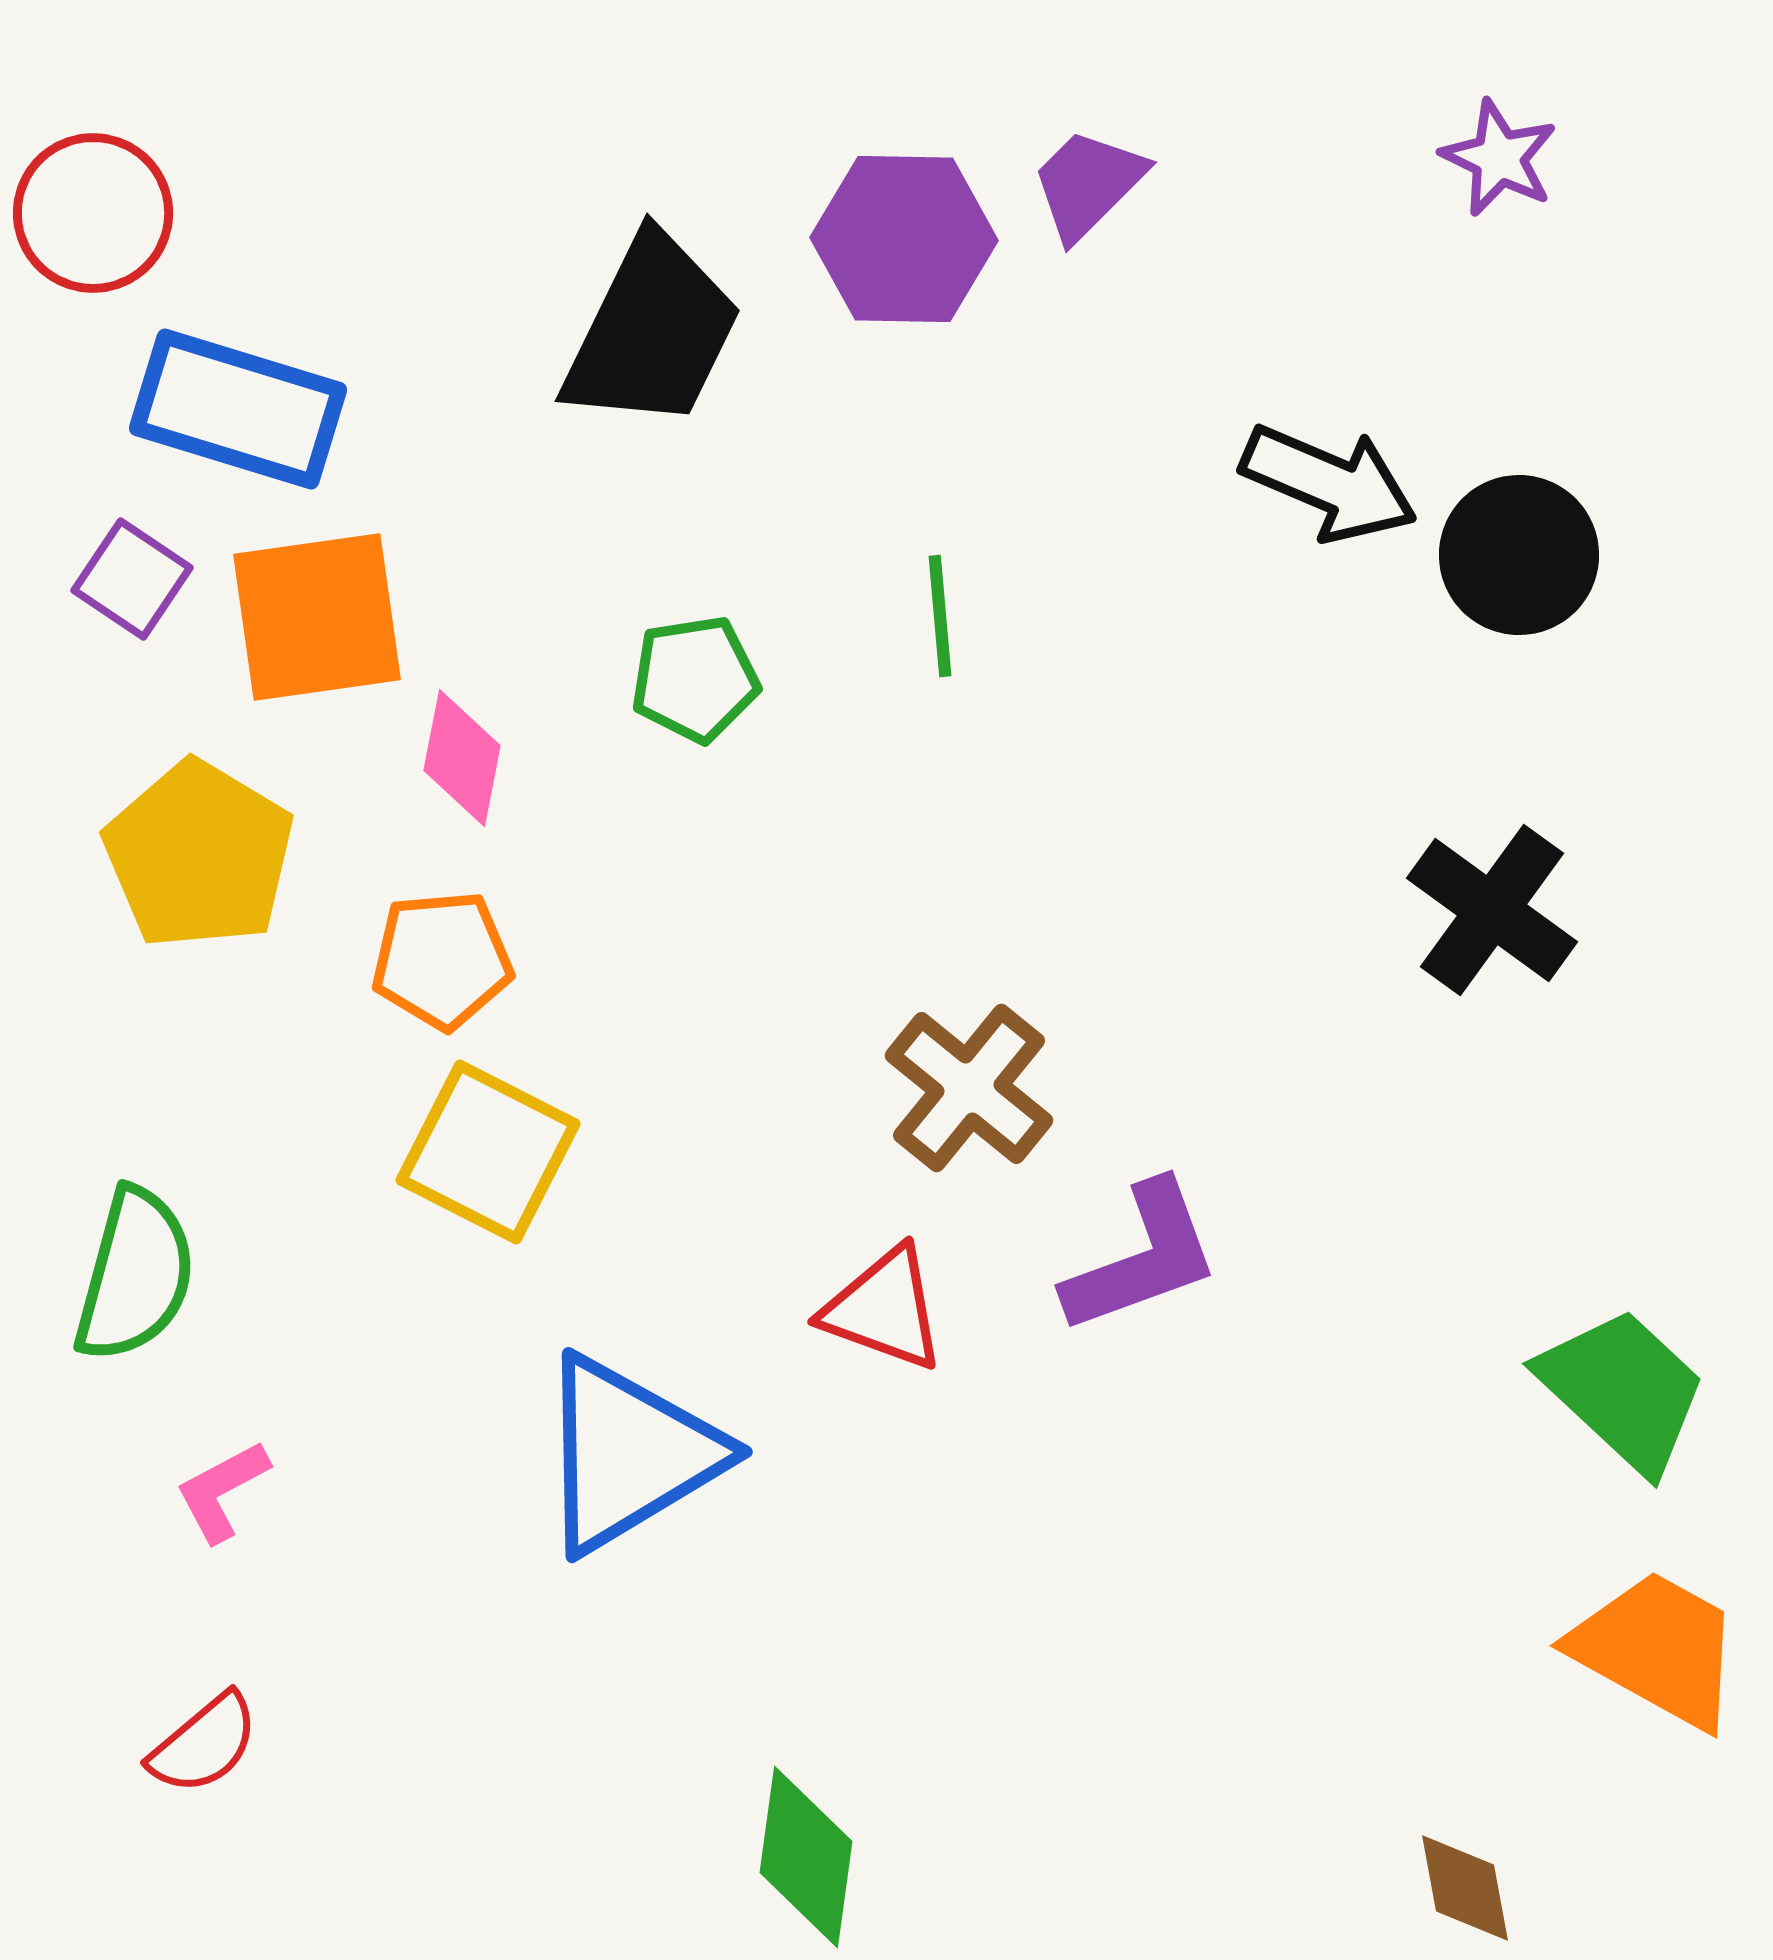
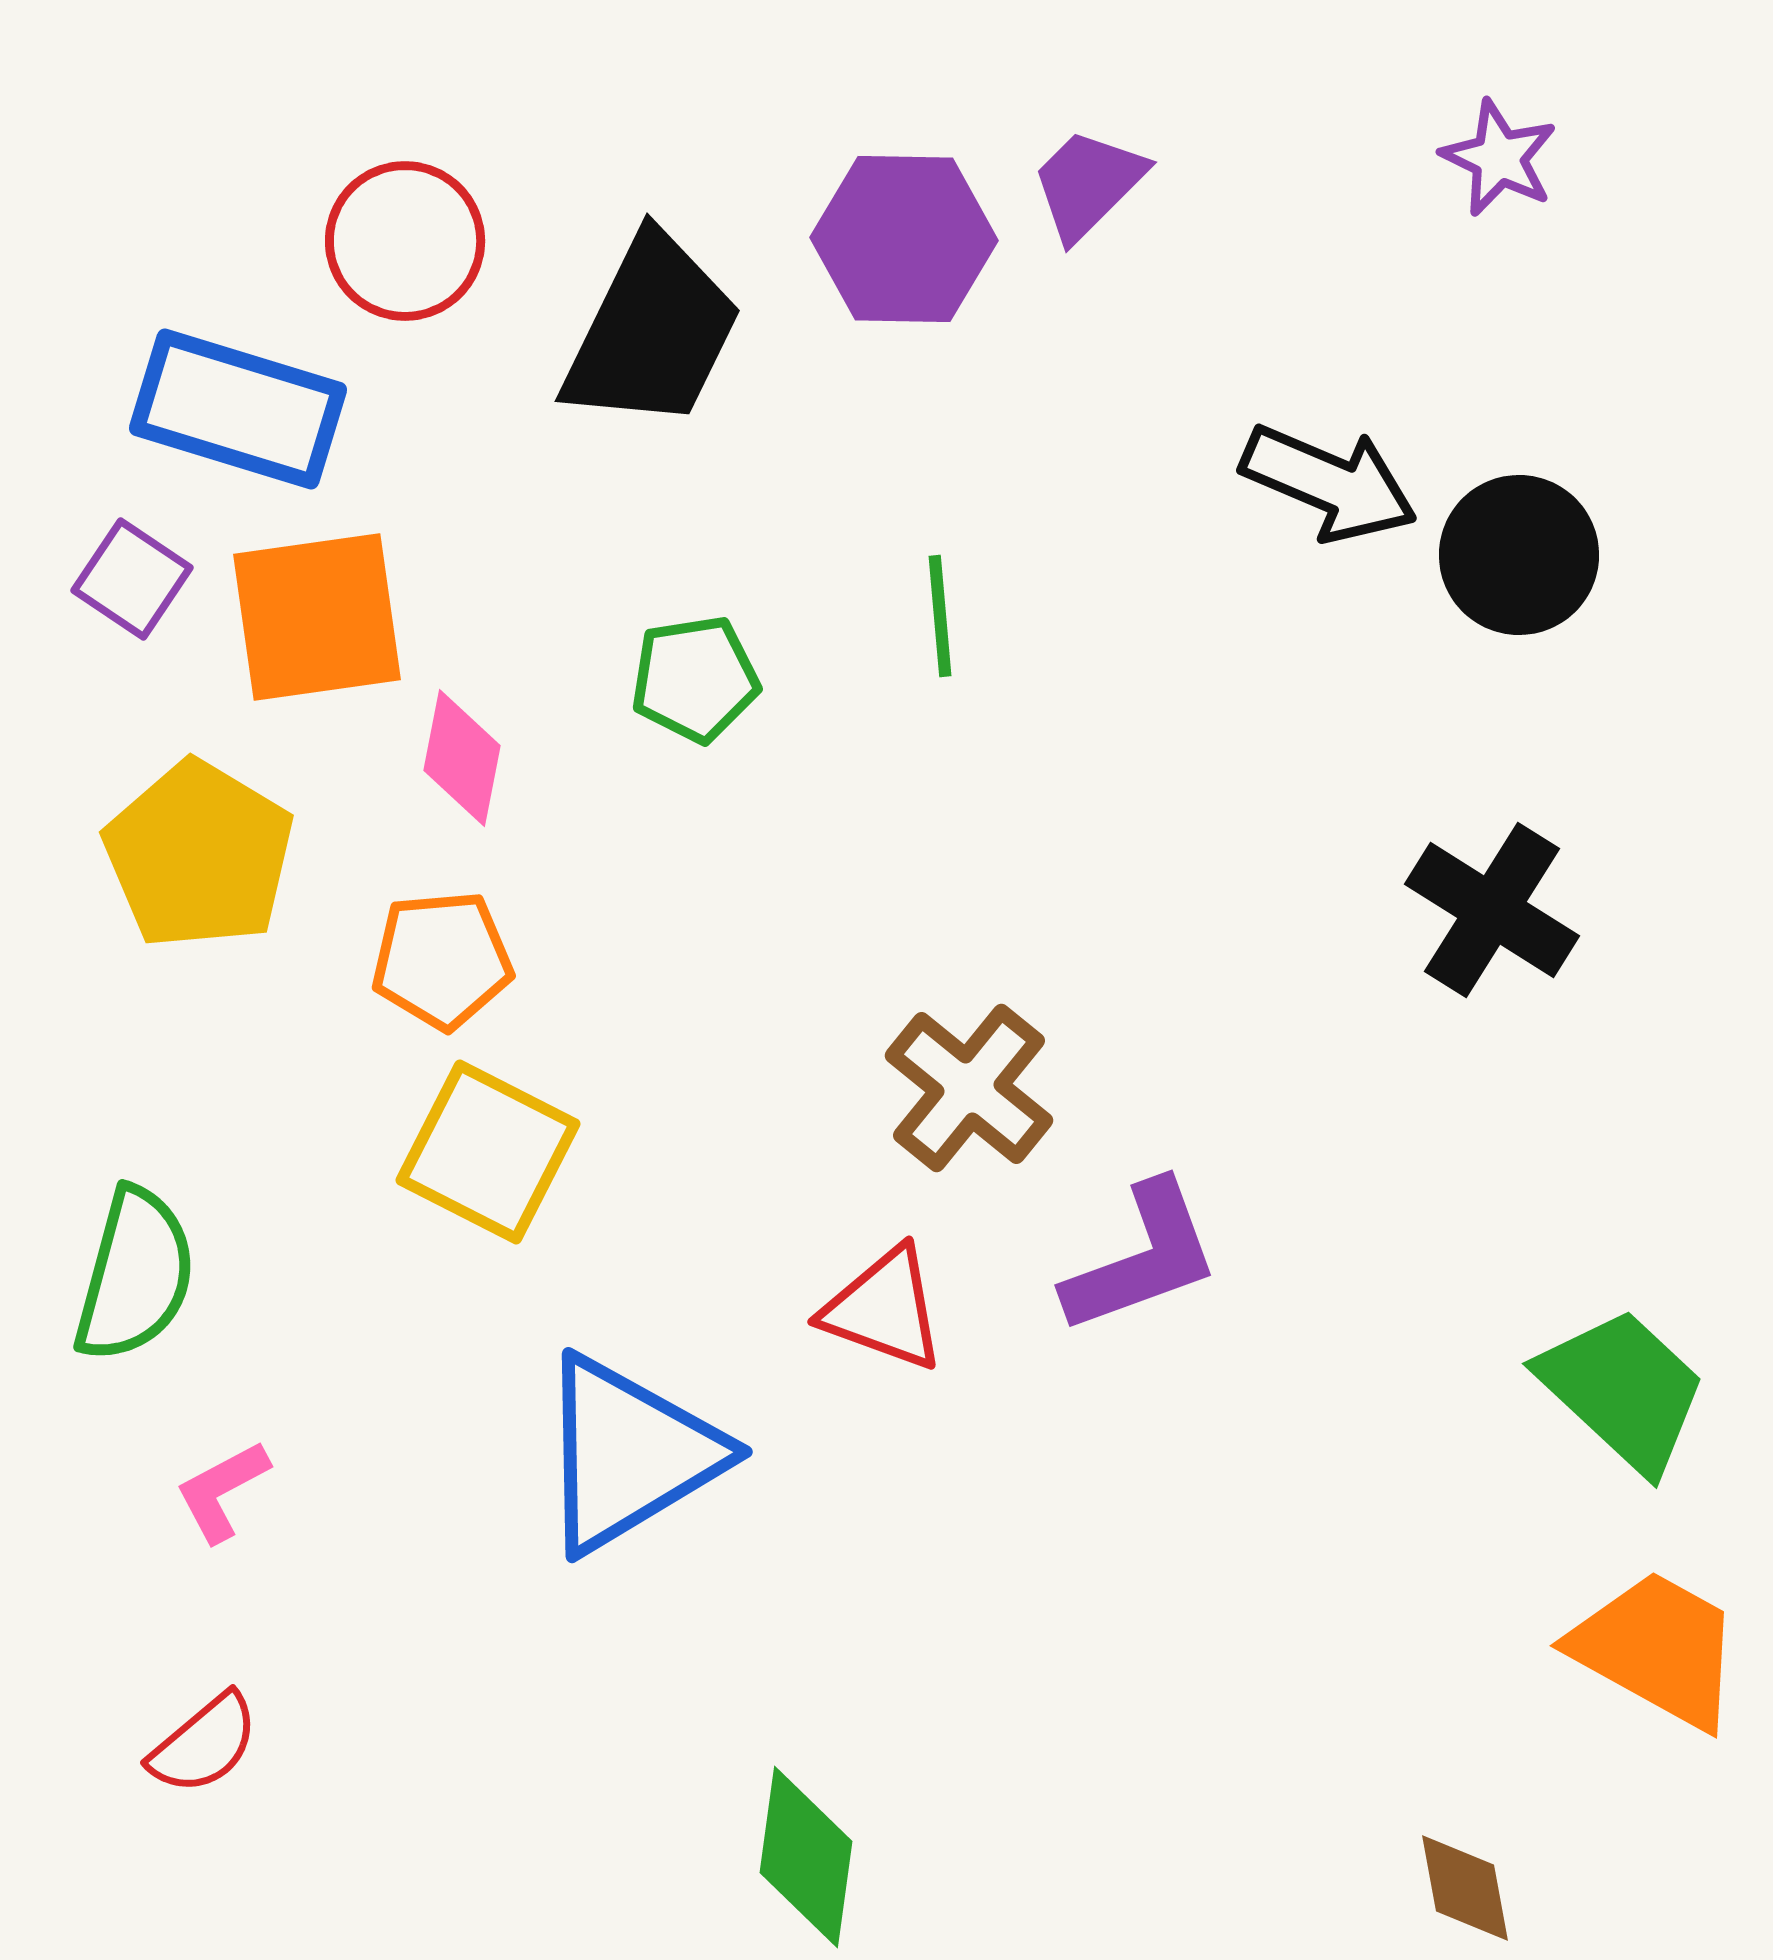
red circle: moved 312 px right, 28 px down
black cross: rotated 4 degrees counterclockwise
